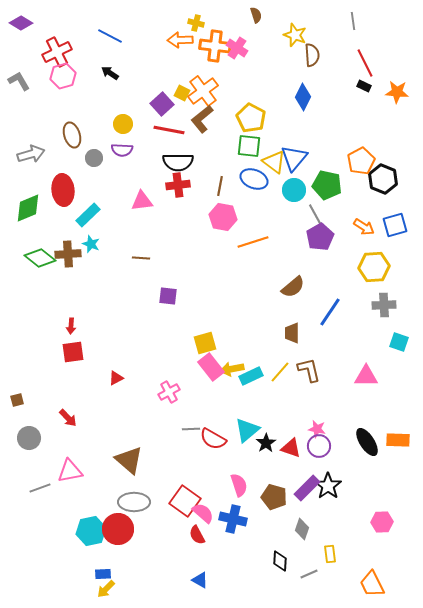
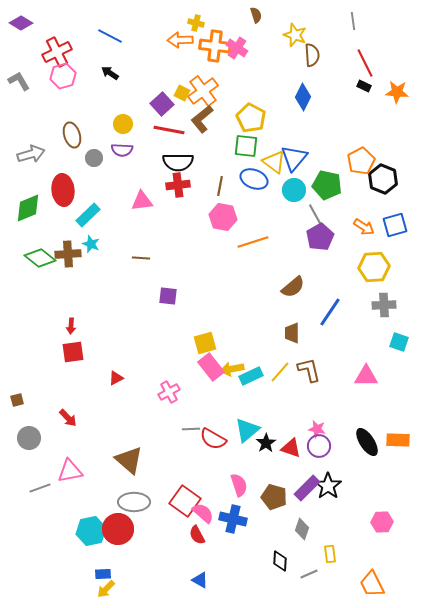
green square at (249, 146): moved 3 px left
